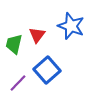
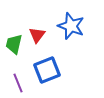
blue square: rotated 20 degrees clockwise
purple line: rotated 66 degrees counterclockwise
